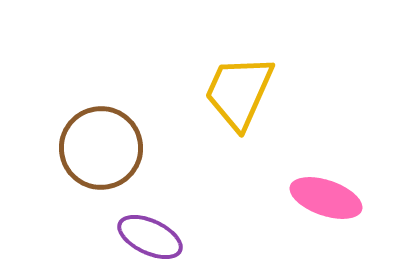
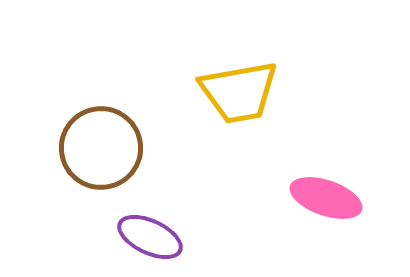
yellow trapezoid: rotated 124 degrees counterclockwise
